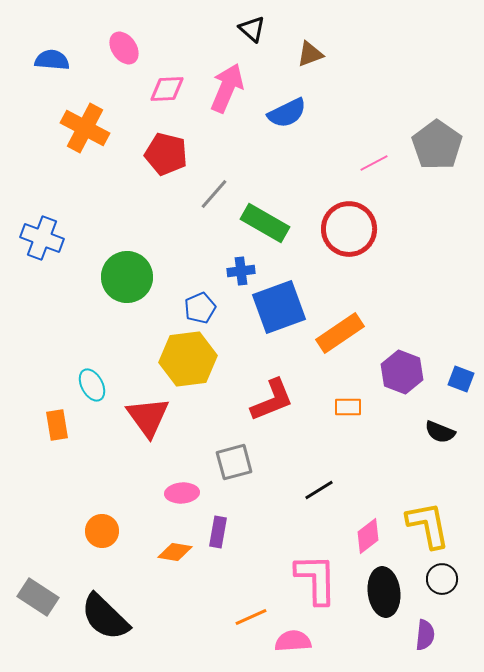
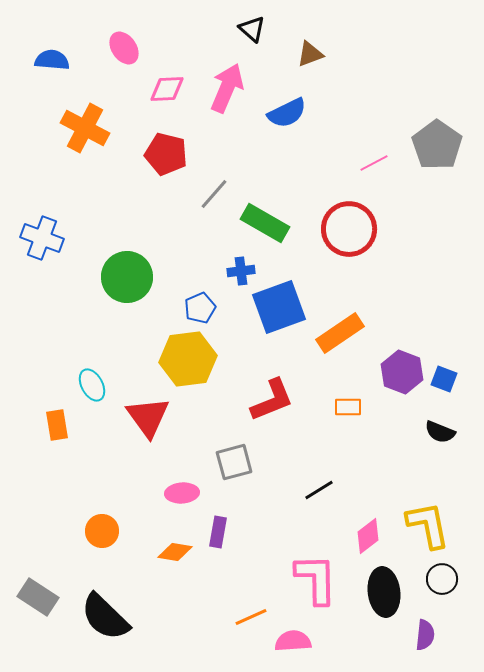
blue square at (461, 379): moved 17 px left
